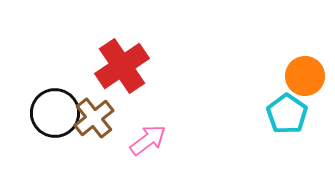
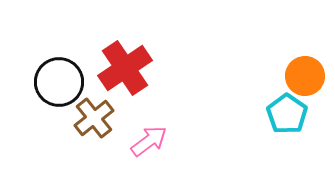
red cross: moved 3 px right, 2 px down
black circle: moved 4 px right, 31 px up
pink arrow: moved 1 px right, 1 px down
